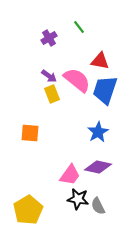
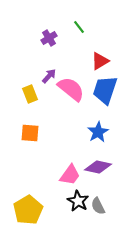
red triangle: rotated 42 degrees counterclockwise
purple arrow: rotated 84 degrees counterclockwise
pink semicircle: moved 6 px left, 9 px down
yellow rectangle: moved 22 px left
black star: moved 2 px down; rotated 20 degrees clockwise
